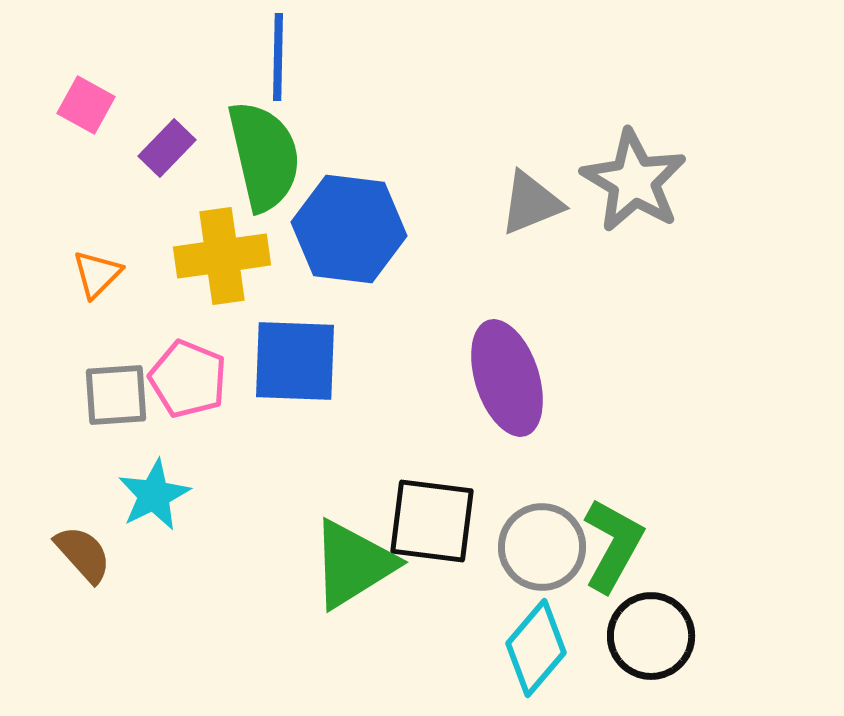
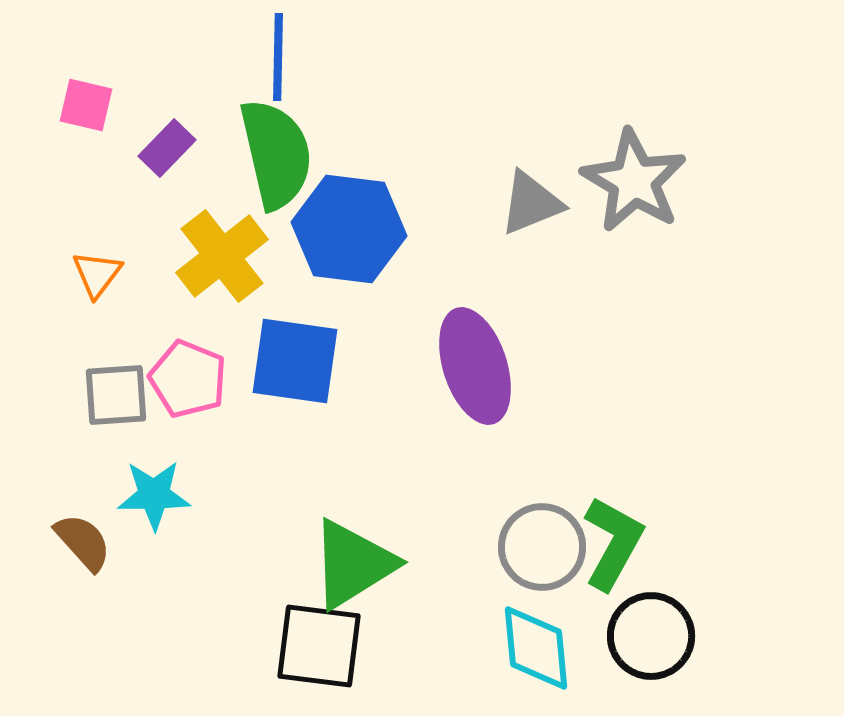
pink square: rotated 16 degrees counterclockwise
green semicircle: moved 12 px right, 2 px up
yellow cross: rotated 30 degrees counterclockwise
orange triangle: rotated 8 degrees counterclockwise
blue square: rotated 6 degrees clockwise
purple ellipse: moved 32 px left, 12 px up
cyan star: rotated 26 degrees clockwise
black square: moved 113 px left, 125 px down
green L-shape: moved 2 px up
brown semicircle: moved 12 px up
cyan diamond: rotated 46 degrees counterclockwise
